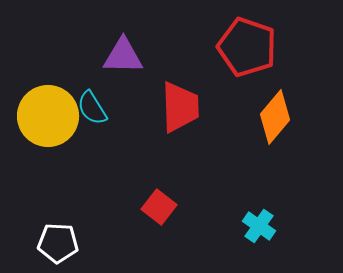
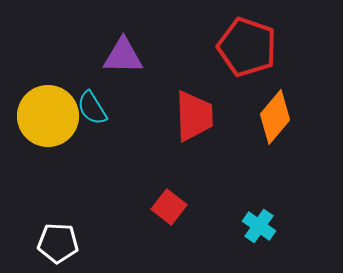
red trapezoid: moved 14 px right, 9 px down
red square: moved 10 px right
